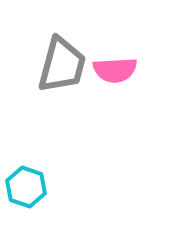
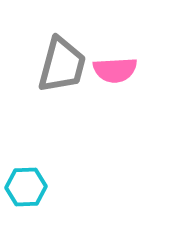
cyan hexagon: rotated 21 degrees counterclockwise
